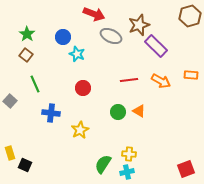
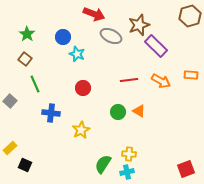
brown square: moved 1 px left, 4 px down
yellow star: moved 1 px right
yellow rectangle: moved 5 px up; rotated 64 degrees clockwise
